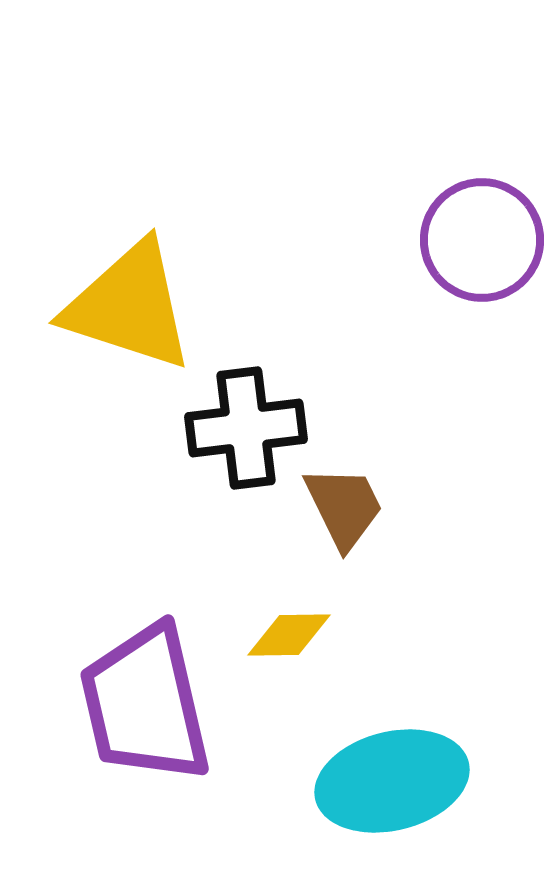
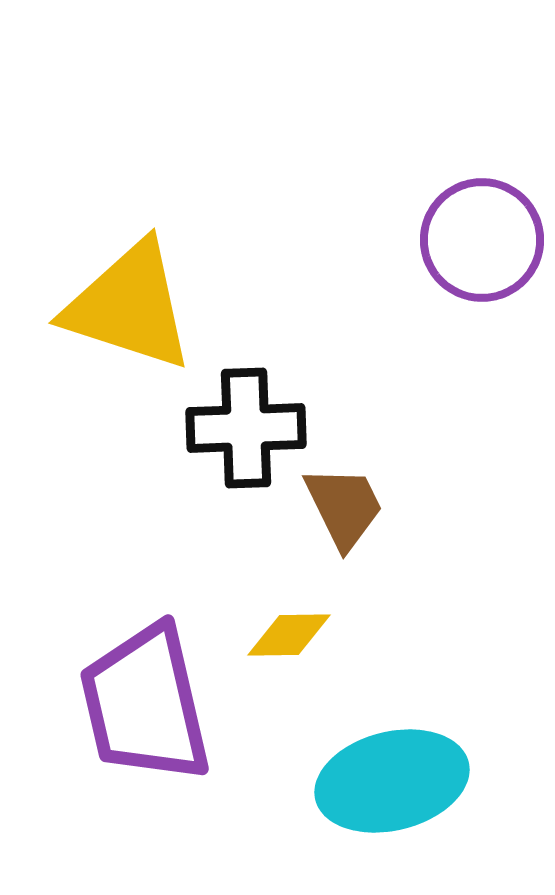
black cross: rotated 5 degrees clockwise
